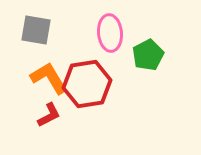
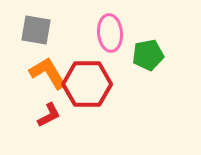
green pentagon: rotated 16 degrees clockwise
orange L-shape: moved 1 px left, 5 px up
red hexagon: rotated 9 degrees clockwise
